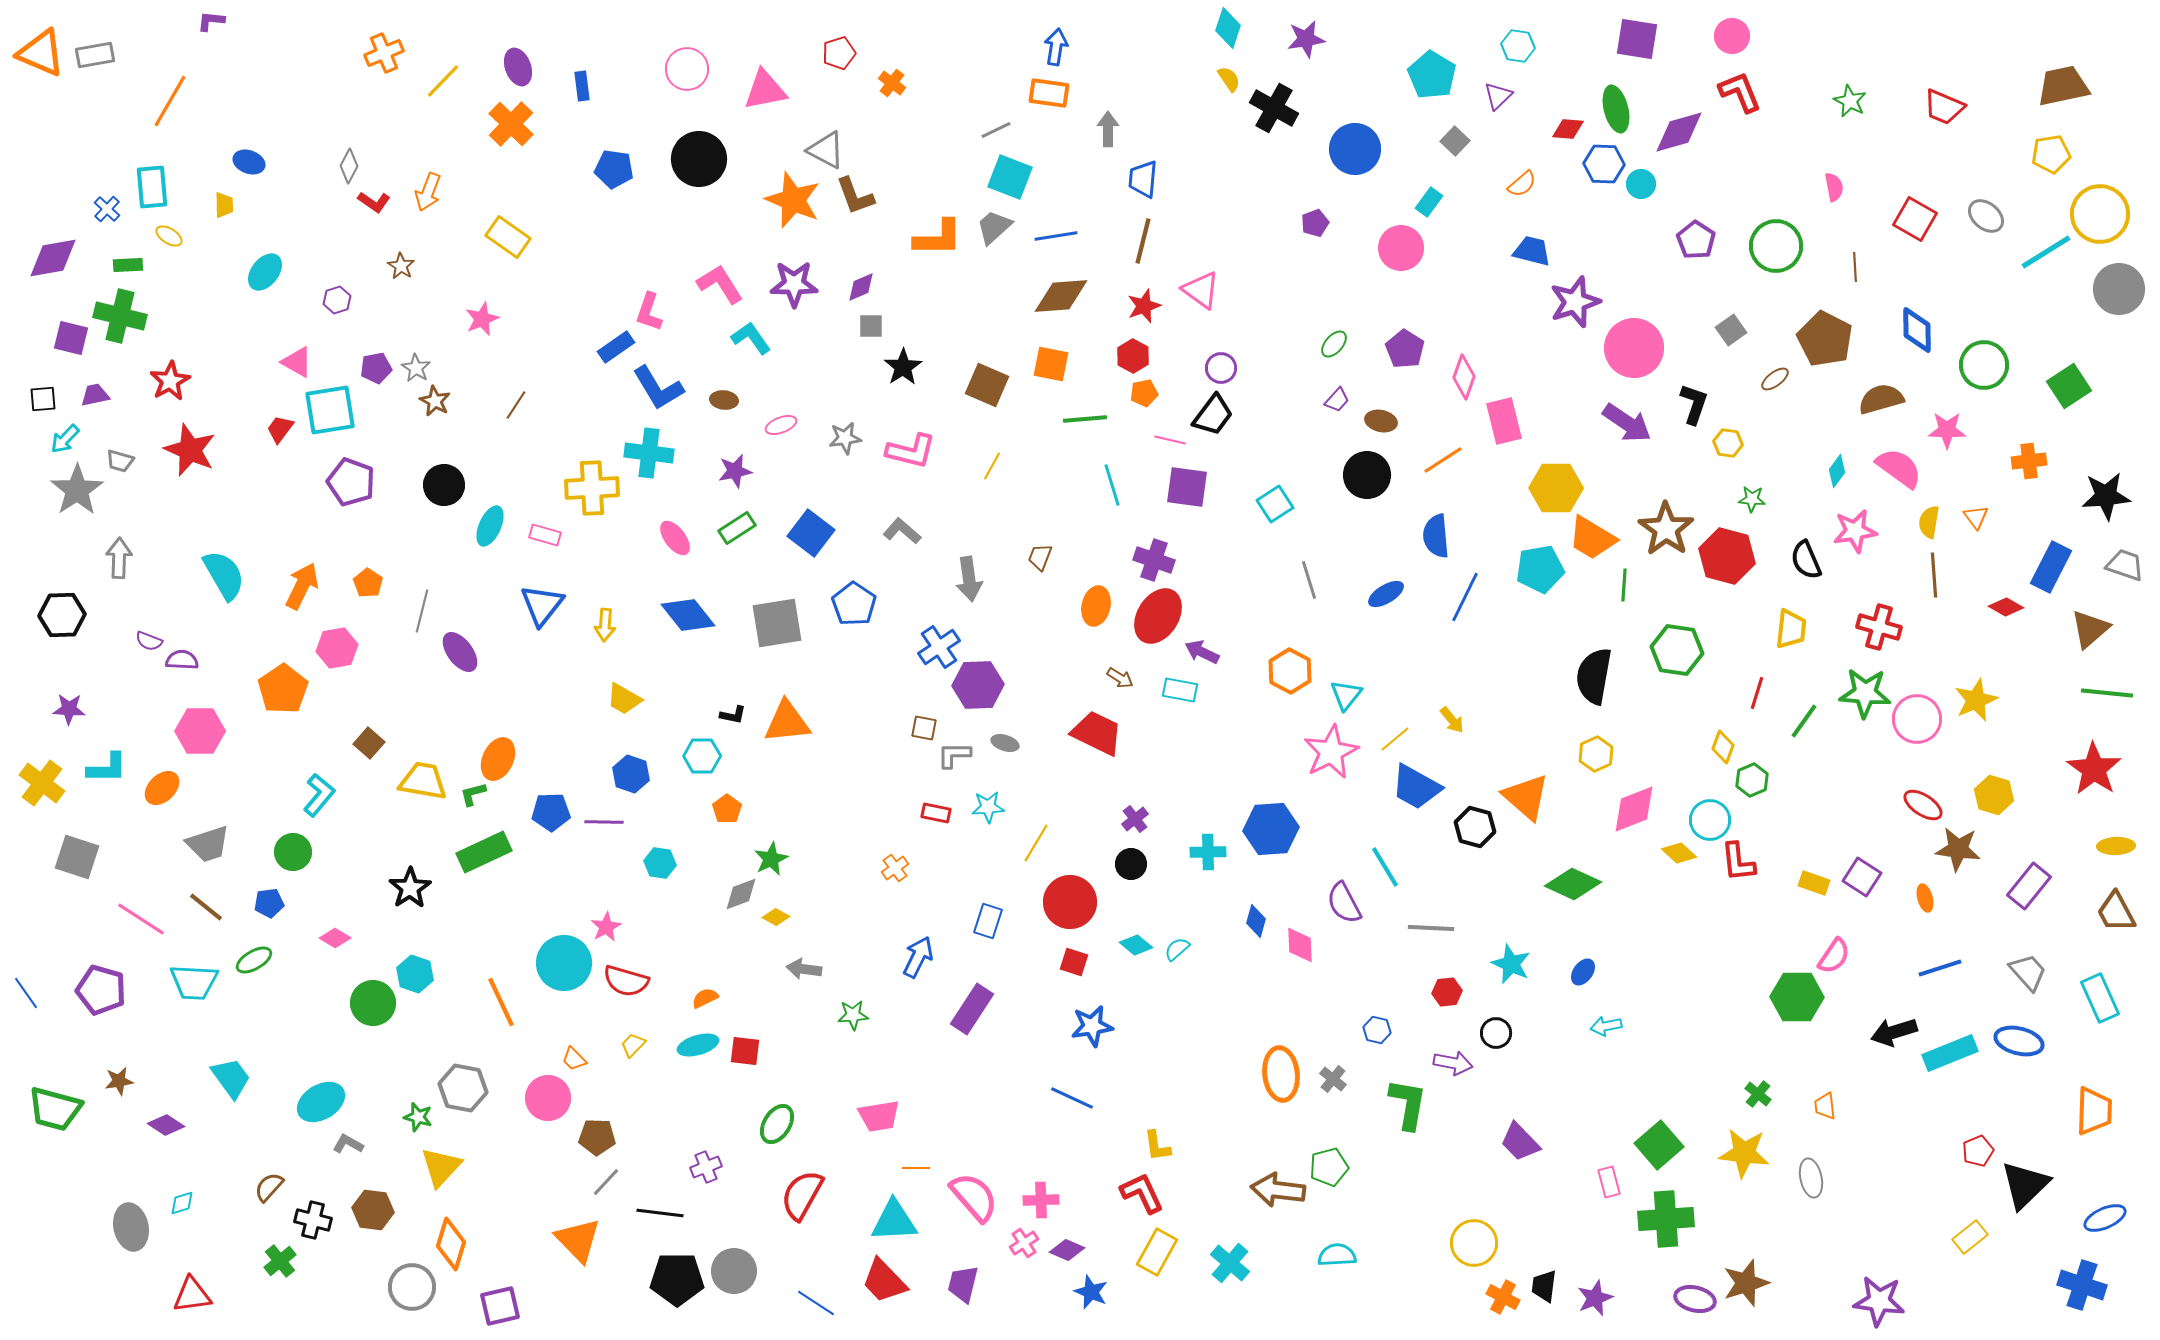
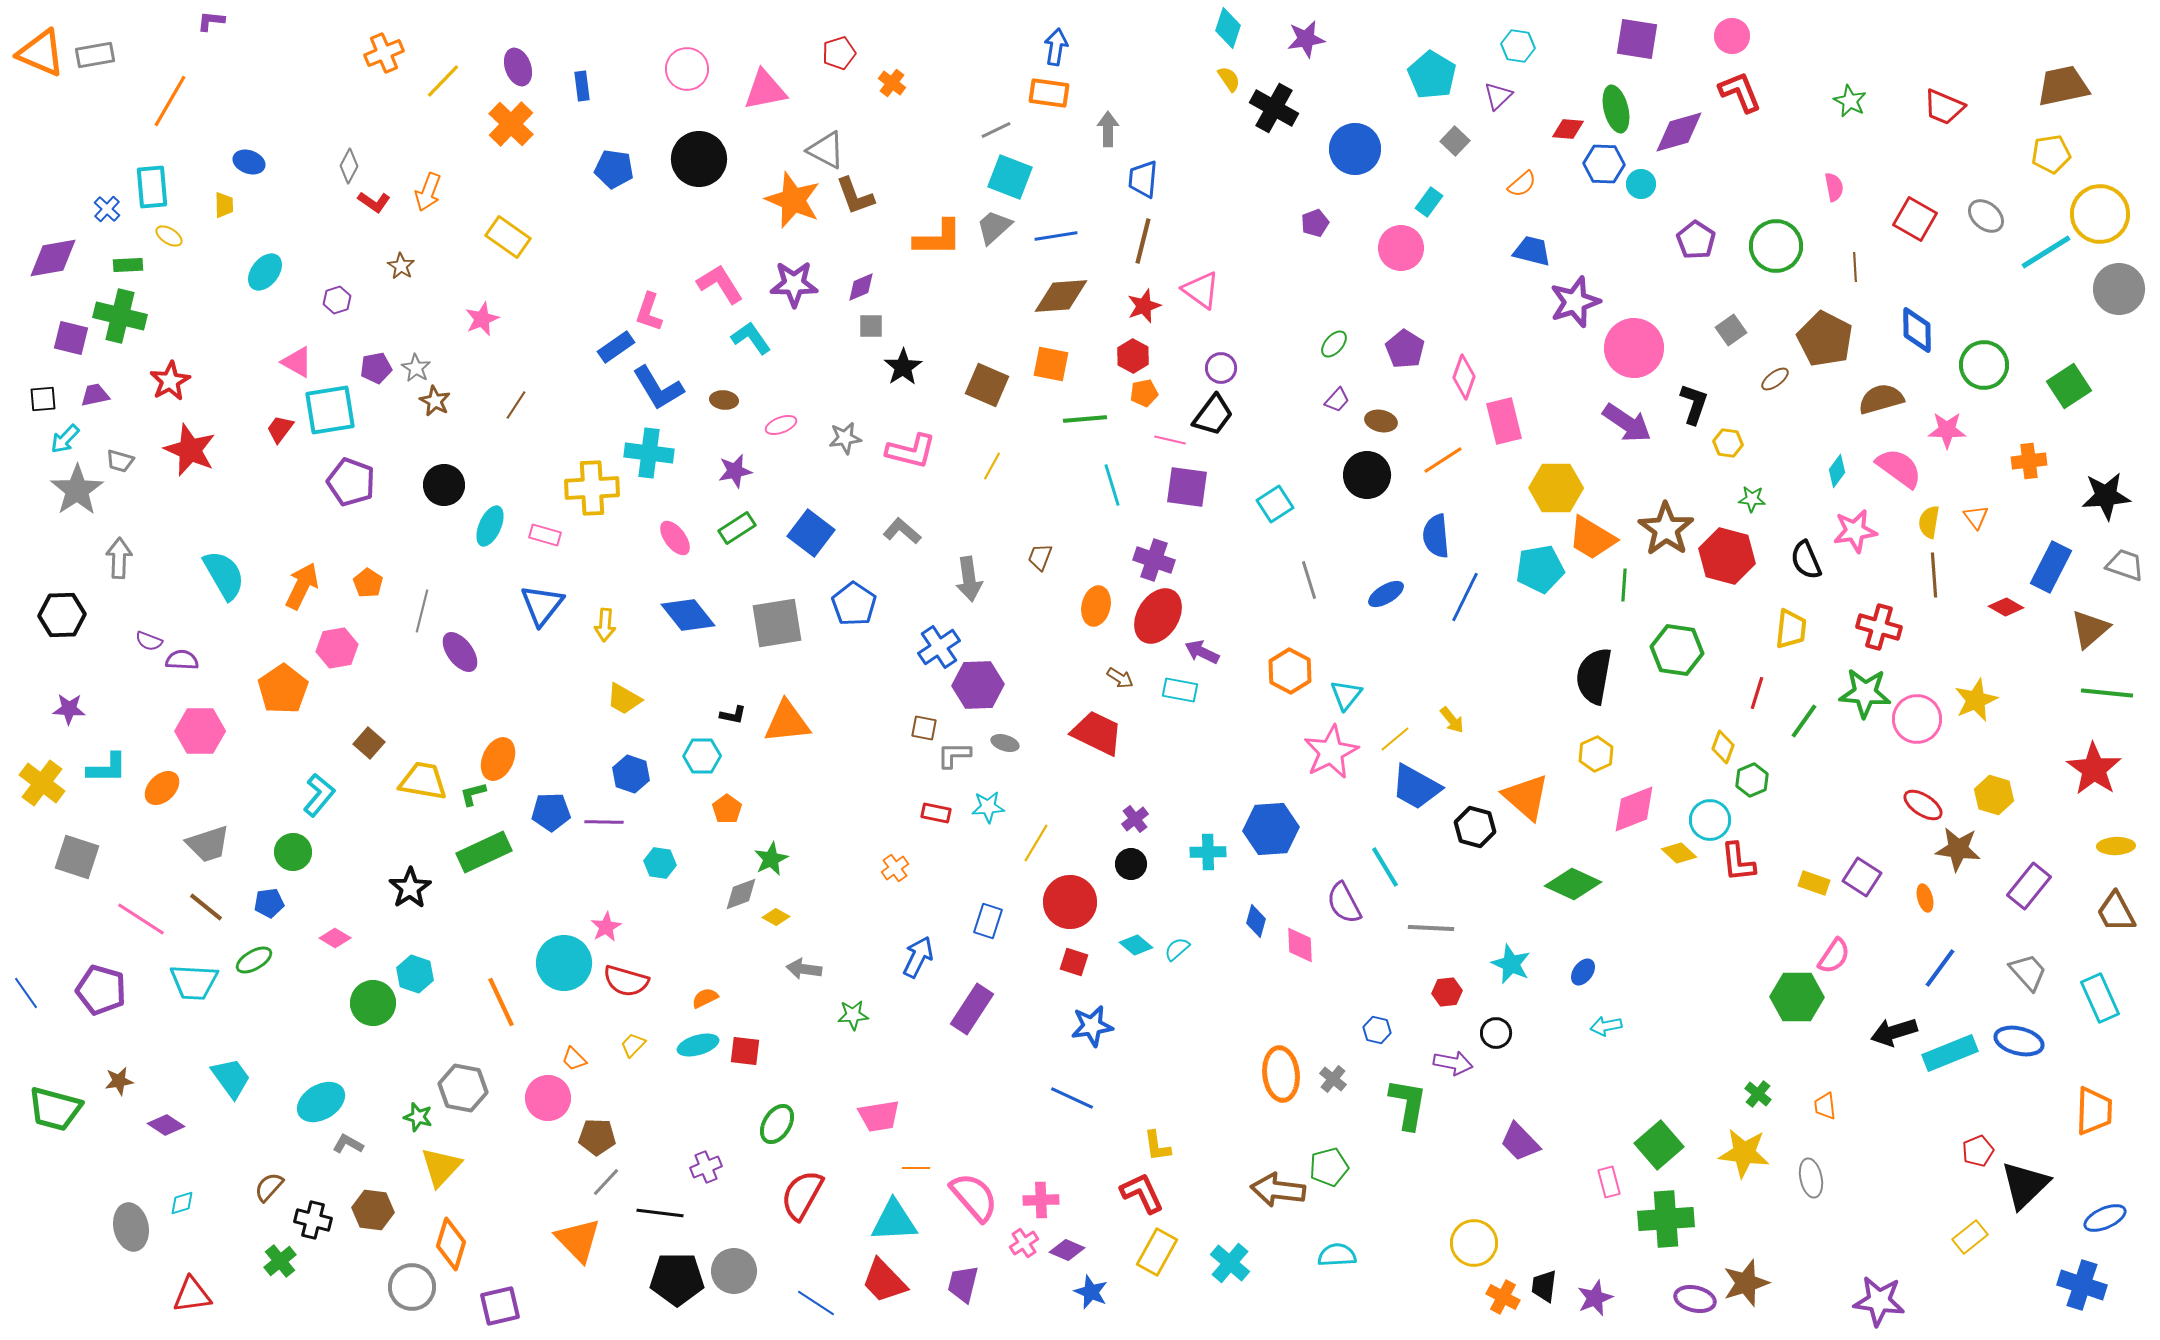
blue line at (1940, 968): rotated 36 degrees counterclockwise
